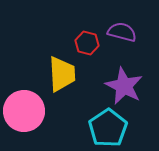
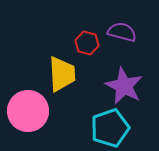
pink circle: moved 4 px right
cyan pentagon: moved 2 px right; rotated 15 degrees clockwise
